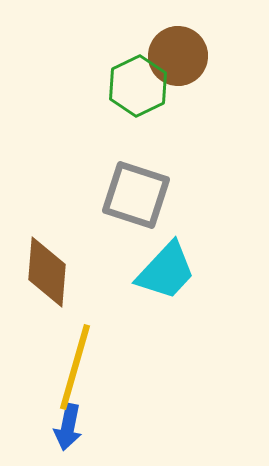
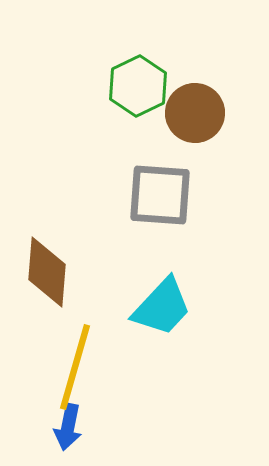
brown circle: moved 17 px right, 57 px down
gray square: moved 24 px right; rotated 14 degrees counterclockwise
cyan trapezoid: moved 4 px left, 36 px down
